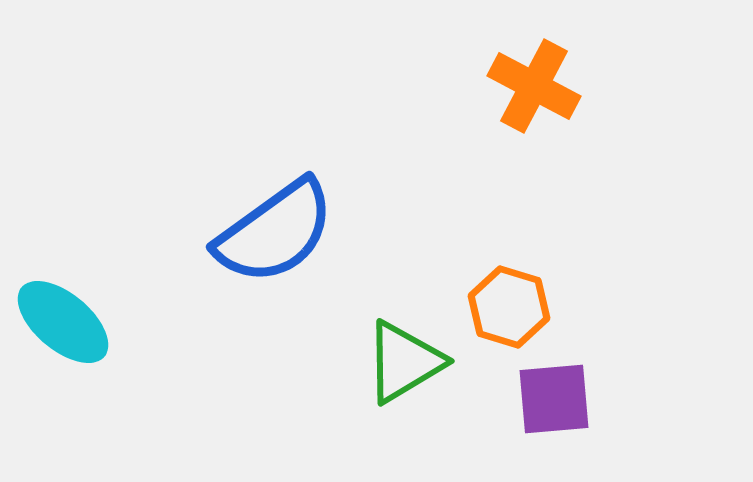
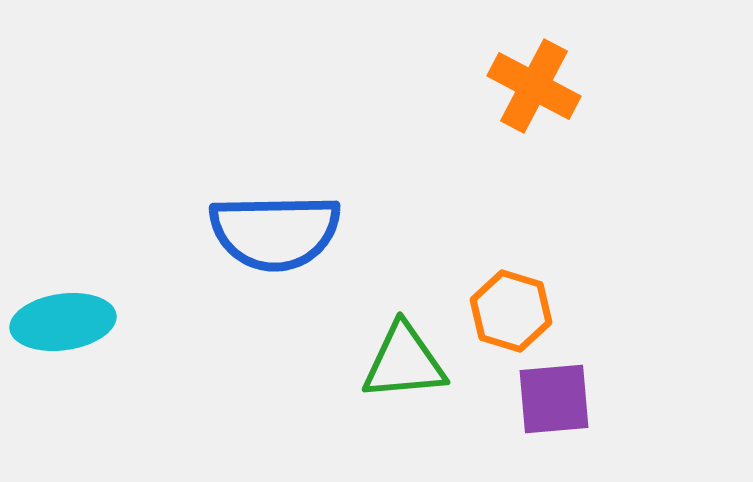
blue semicircle: rotated 35 degrees clockwise
orange hexagon: moved 2 px right, 4 px down
cyan ellipse: rotated 48 degrees counterclockwise
green triangle: rotated 26 degrees clockwise
